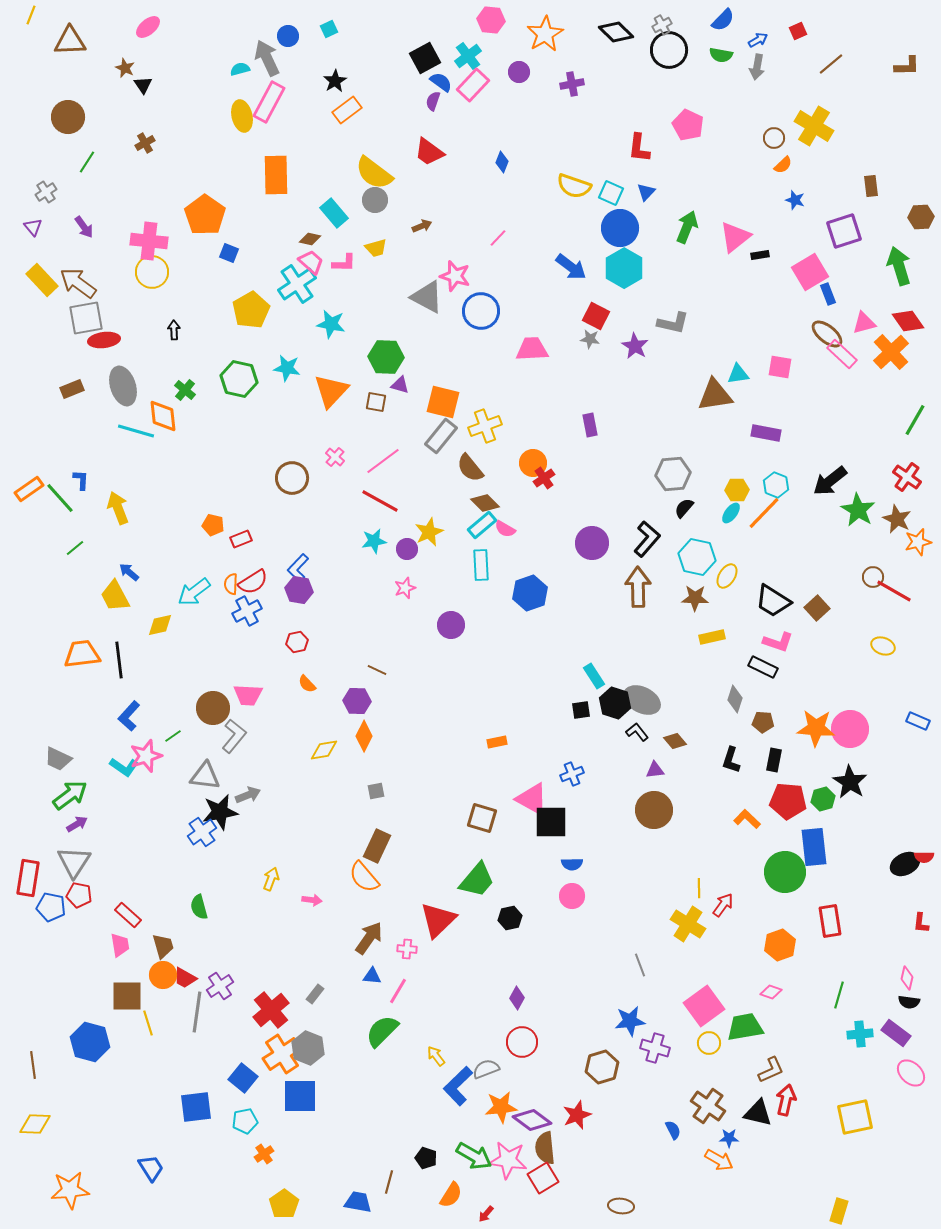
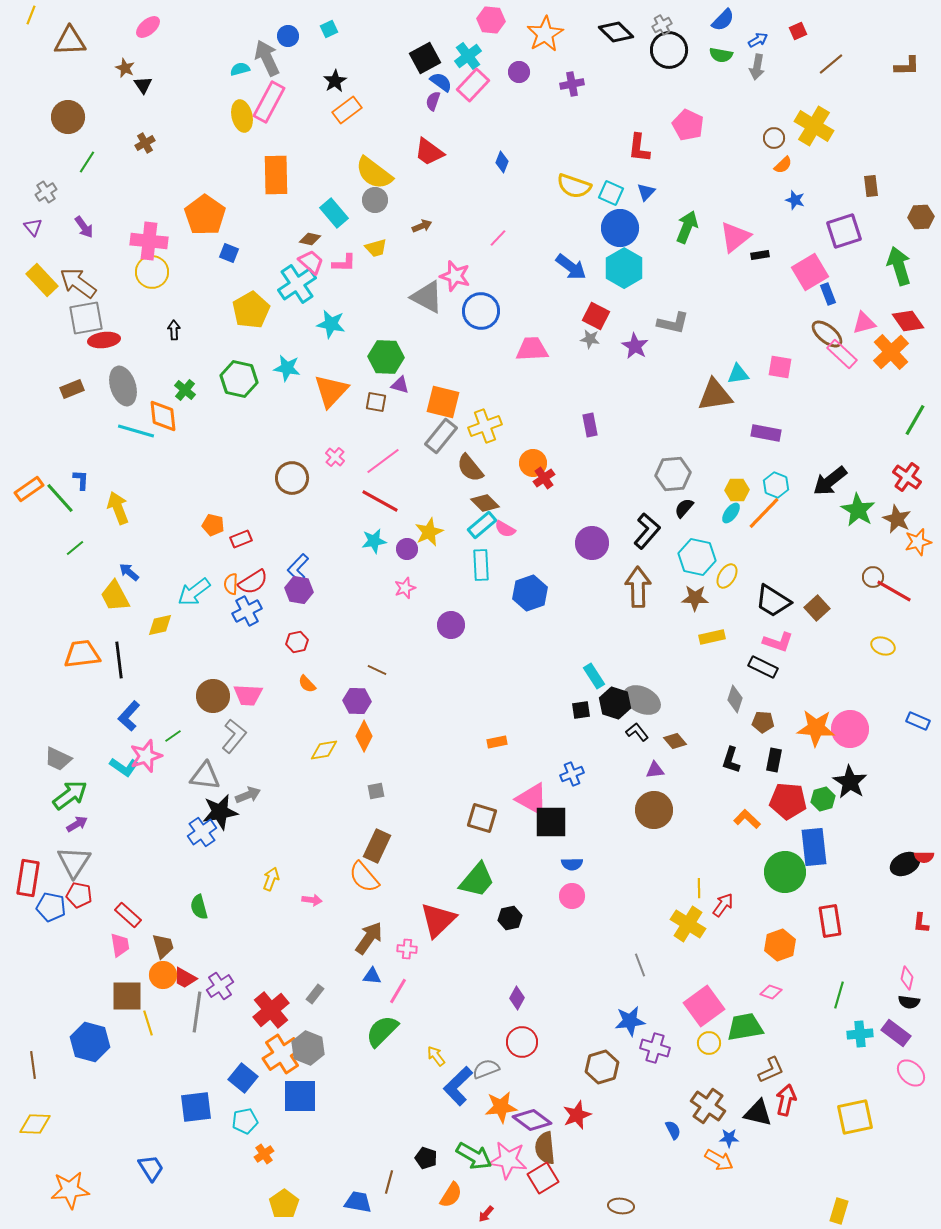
black L-shape at (647, 539): moved 8 px up
brown circle at (213, 708): moved 12 px up
